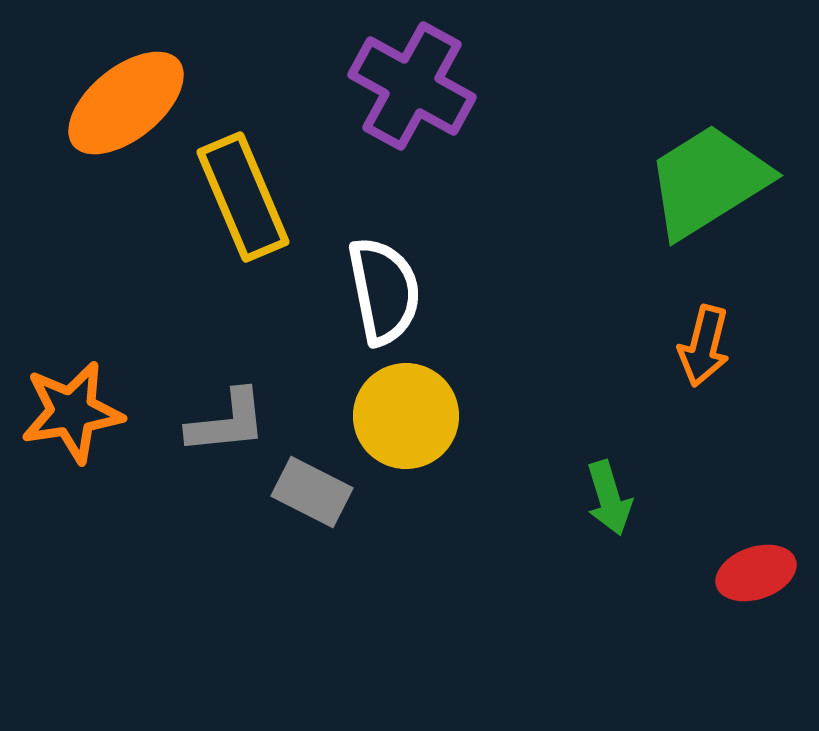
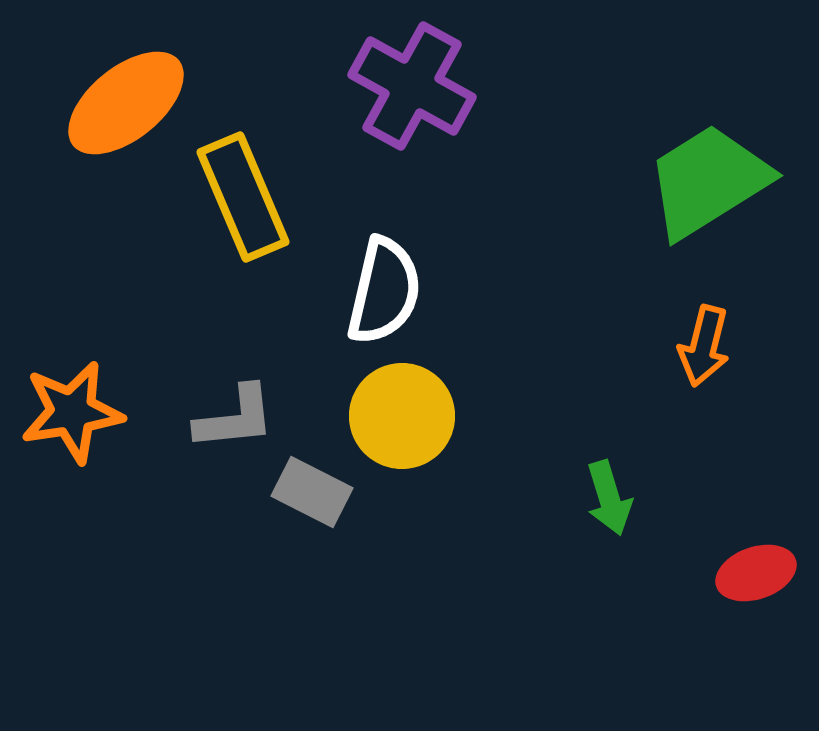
white semicircle: rotated 24 degrees clockwise
yellow circle: moved 4 px left
gray L-shape: moved 8 px right, 4 px up
